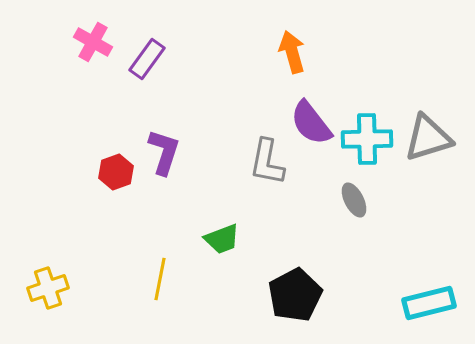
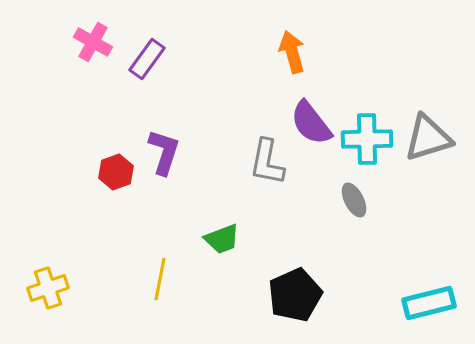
black pentagon: rotated 4 degrees clockwise
